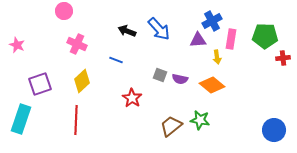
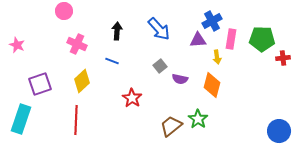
black arrow: moved 10 px left; rotated 72 degrees clockwise
green pentagon: moved 3 px left, 3 px down
blue line: moved 4 px left, 1 px down
gray square: moved 9 px up; rotated 32 degrees clockwise
orange diamond: rotated 65 degrees clockwise
green star: moved 2 px left, 1 px up; rotated 24 degrees clockwise
blue circle: moved 5 px right, 1 px down
